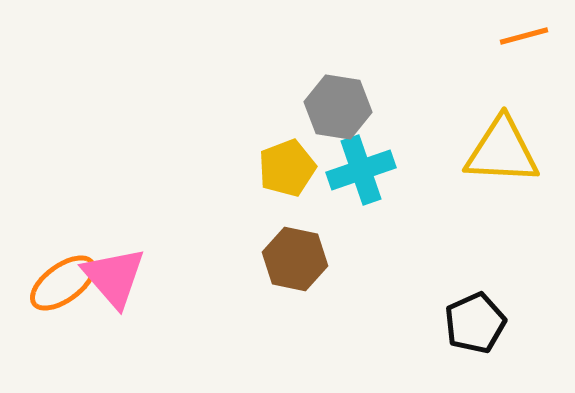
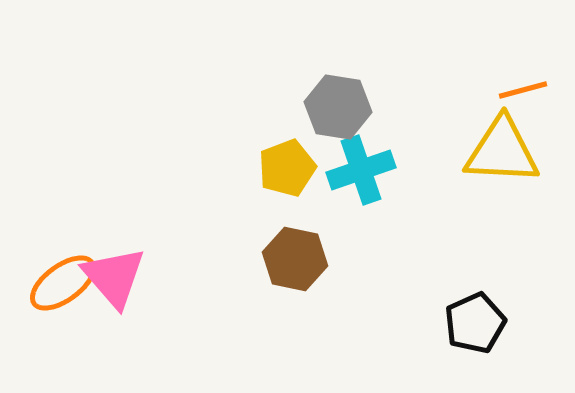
orange line: moved 1 px left, 54 px down
